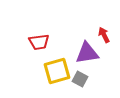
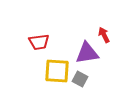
yellow square: rotated 20 degrees clockwise
